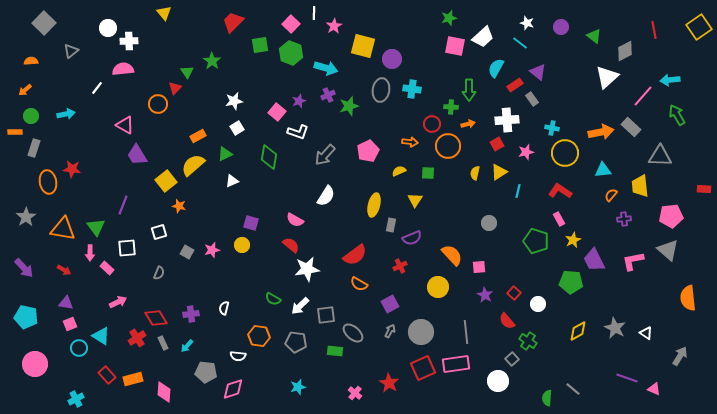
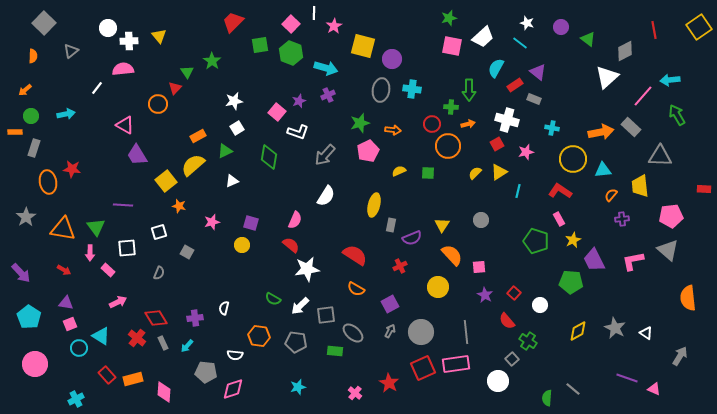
yellow triangle at (164, 13): moved 5 px left, 23 px down
green triangle at (594, 36): moved 6 px left, 3 px down
pink square at (455, 46): moved 3 px left
orange semicircle at (31, 61): moved 2 px right, 5 px up; rotated 96 degrees clockwise
gray rectangle at (532, 99): moved 2 px right; rotated 32 degrees counterclockwise
green star at (349, 106): moved 11 px right, 17 px down
white cross at (507, 120): rotated 20 degrees clockwise
orange arrow at (410, 142): moved 17 px left, 12 px up
yellow circle at (565, 153): moved 8 px right, 6 px down
green triangle at (225, 154): moved 3 px up
yellow semicircle at (475, 173): rotated 32 degrees clockwise
yellow triangle at (415, 200): moved 27 px right, 25 px down
purple line at (123, 205): rotated 72 degrees clockwise
purple cross at (624, 219): moved 2 px left
pink semicircle at (295, 220): rotated 96 degrees counterclockwise
gray circle at (489, 223): moved 8 px left, 3 px up
pink star at (212, 250): moved 28 px up
red semicircle at (355, 255): rotated 110 degrees counterclockwise
purple arrow at (24, 268): moved 3 px left, 5 px down
pink rectangle at (107, 268): moved 1 px right, 2 px down
orange semicircle at (359, 284): moved 3 px left, 5 px down
white circle at (538, 304): moved 2 px right, 1 px down
purple cross at (191, 314): moved 4 px right, 4 px down
cyan pentagon at (26, 317): moved 3 px right; rotated 20 degrees clockwise
red cross at (137, 338): rotated 18 degrees counterclockwise
white semicircle at (238, 356): moved 3 px left, 1 px up
